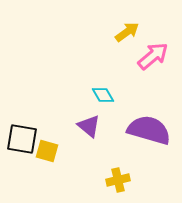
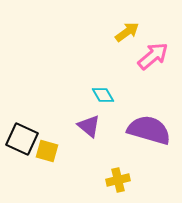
black square: rotated 16 degrees clockwise
